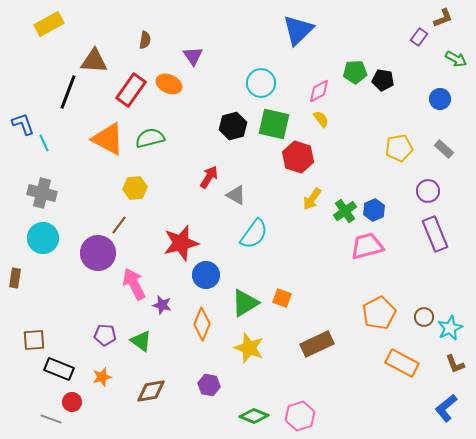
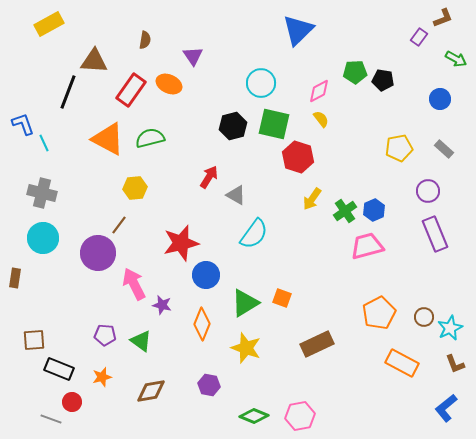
yellow star at (249, 348): moved 3 px left
pink hexagon at (300, 416): rotated 8 degrees clockwise
